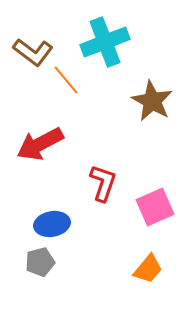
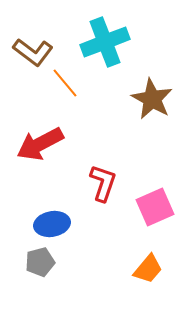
orange line: moved 1 px left, 3 px down
brown star: moved 2 px up
